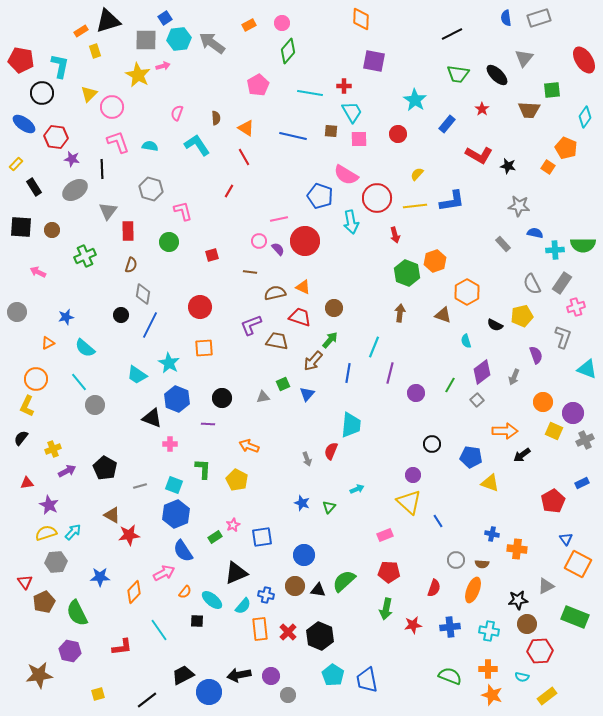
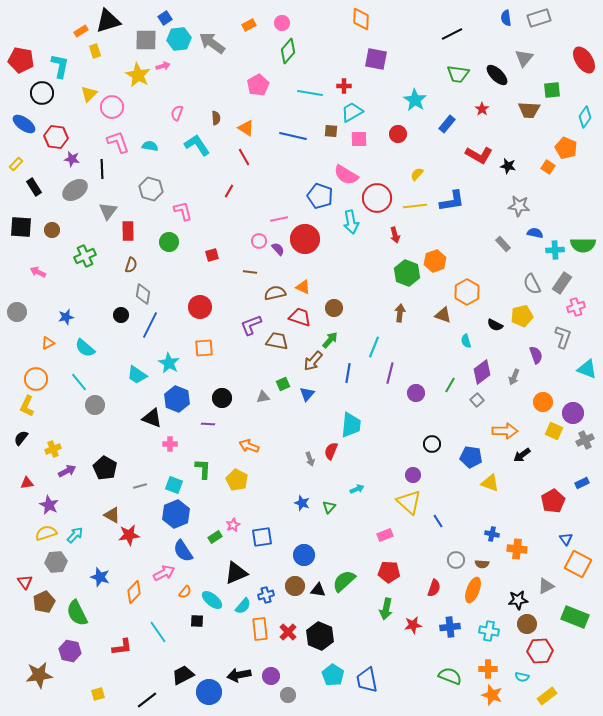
purple square at (374, 61): moved 2 px right, 2 px up
cyan trapezoid at (352, 112): rotated 90 degrees counterclockwise
red circle at (305, 241): moved 2 px up
gray arrow at (307, 459): moved 3 px right
cyan arrow at (73, 532): moved 2 px right, 3 px down
blue star at (100, 577): rotated 18 degrees clockwise
blue cross at (266, 595): rotated 28 degrees counterclockwise
cyan line at (159, 630): moved 1 px left, 2 px down
